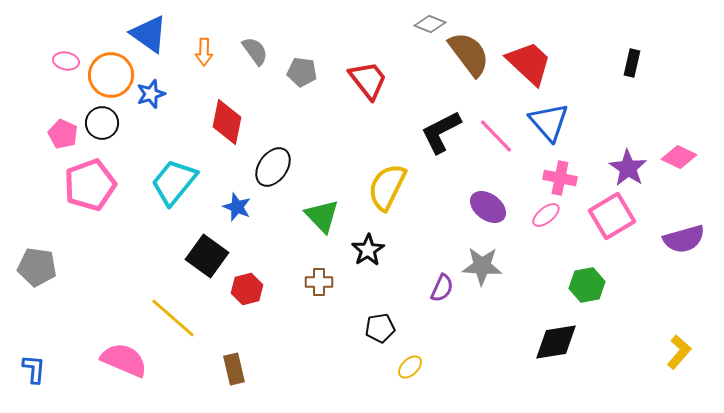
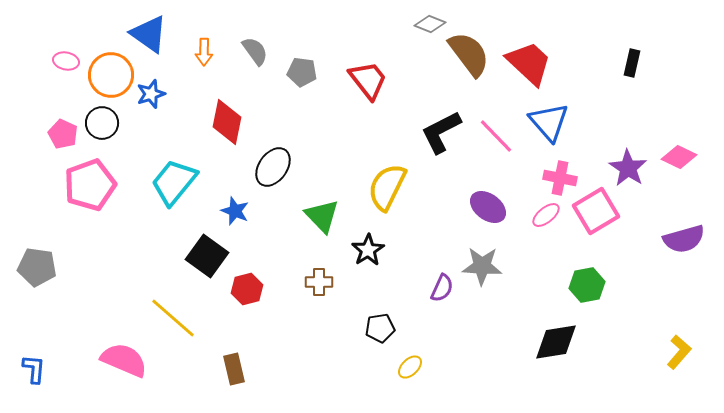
blue star at (237, 207): moved 2 px left, 4 px down
pink square at (612, 216): moved 16 px left, 5 px up
